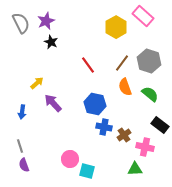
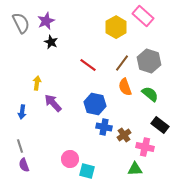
red line: rotated 18 degrees counterclockwise
yellow arrow: rotated 40 degrees counterclockwise
